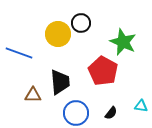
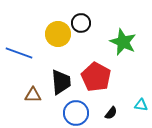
red pentagon: moved 7 px left, 6 px down
black trapezoid: moved 1 px right
cyan triangle: moved 1 px up
